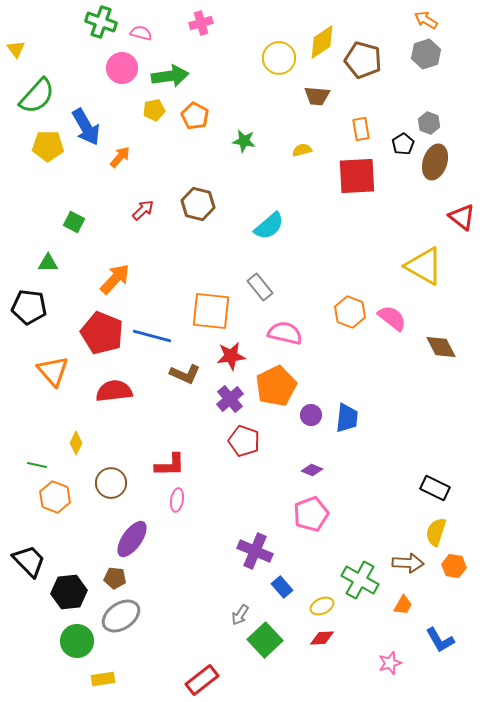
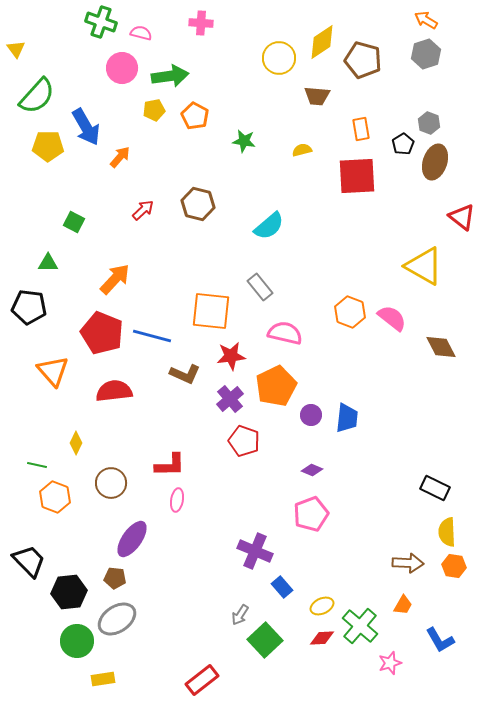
pink cross at (201, 23): rotated 20 degrees clockwise
yellow semicircle at (436, 532): moved 11 px right; rotated 20 degrees counterclockwise
green cross at (360, 580): moved 46 px down; rotated 12 degrees clockwise
gray ellipse at (121, 616): moved 4 px left, 3 px down
